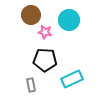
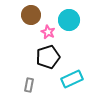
pink star: moved 3 px right; rotated 16 degrees clockwise
black pentagon: moved 3 px right, 3 px up; rotated 20 degrees counterclockwise
gray rectangle: moved 2 px left; rotated 24 degrees clockwise
